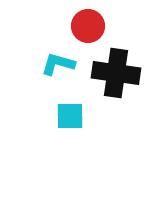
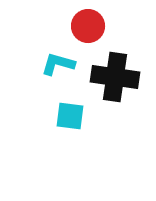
black cross: moved 1 px left, 4 px down
cyan square: rotated 8 degrees clockwise
